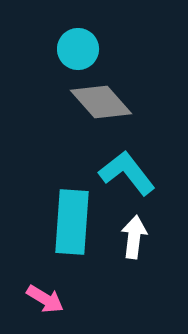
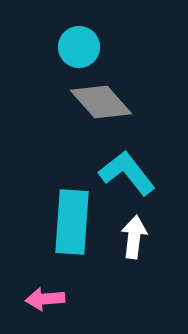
cyan circle: moved 1 px right, 2 px up
pink arrow: rotated 144 degrees clockwise
